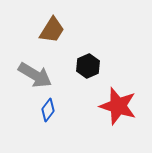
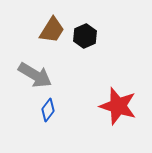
black hexagon: moved 3 px left, 30 px up
